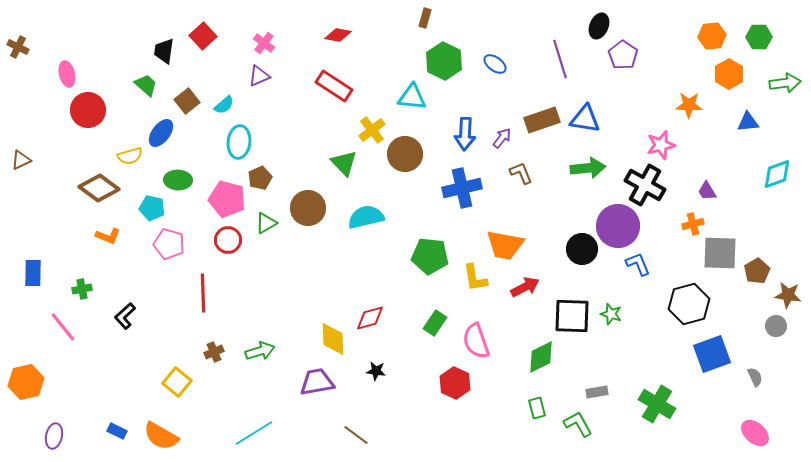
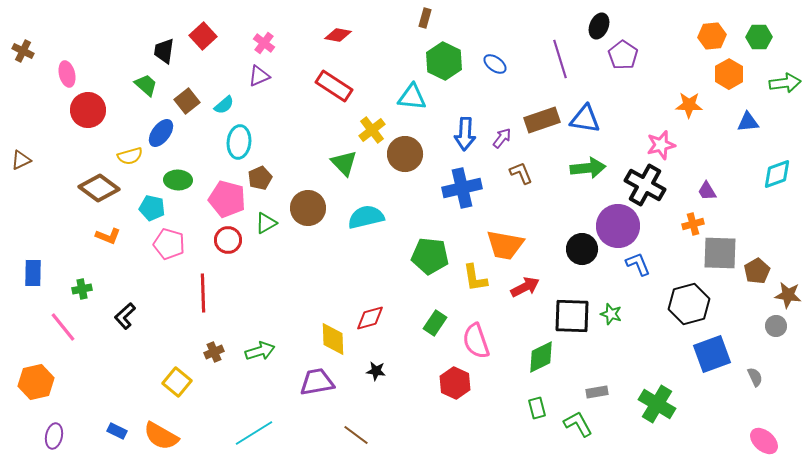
brown cross at (18, 47): moved 5 px right, 4 px down
orange hexagon at (26, 382): moved 10 px right
pink ellipse at (755, 433): moved 9 px right, 8 px down
